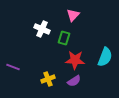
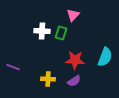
white cross: moved 2 px down; rotated 21 degrees counterclockwise
green rectangle: moved 3 px left, 5 px up
yellow cross: rotated 24 degrees clockwise
